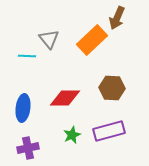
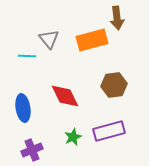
brown arrow: rotated 30 degrees counterclockwise
orange rectangle: rotated 28 degrees clockwise
brown hexagon: moved 2 px right, 3 px up; rotated 10 degrees counterclockwise
red diamond: moved 2 px up; rotated 64 degrees clockwise
blue ellipse: rotated 16 degrees counterclockwise
green star: moved 1 px right, 2 px down
purple cross: moved 4 px right, 2 px down; rotated 10 degrees counterclockwise
